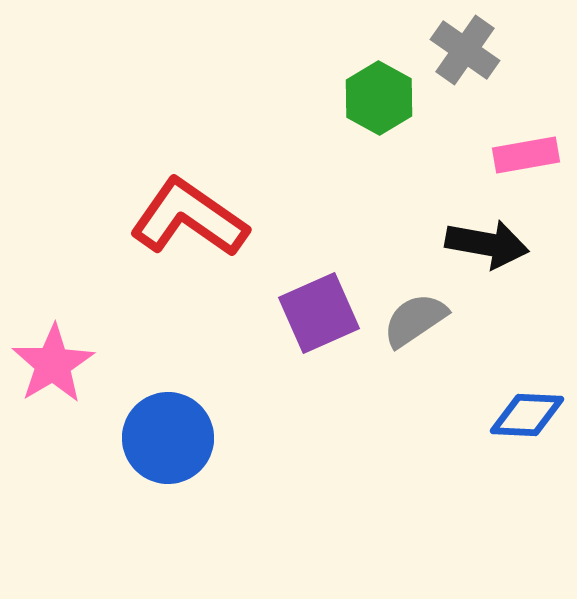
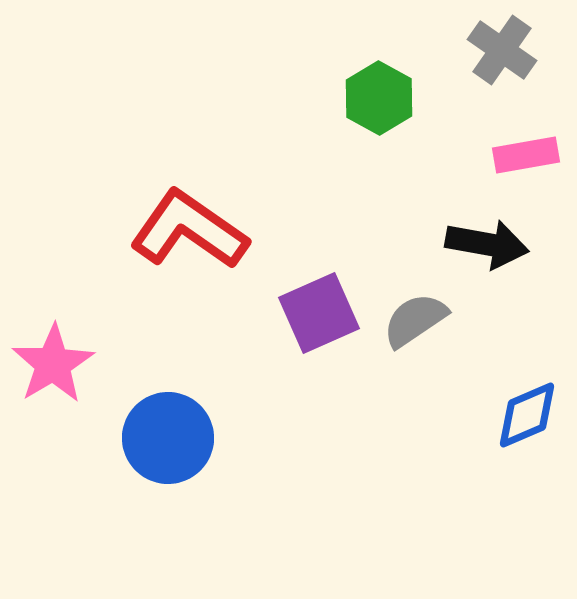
gray cross: moved 37 px right
red L-shape: moved 12 px down
blue diamond: rotated 26 degrees counterclockwise
